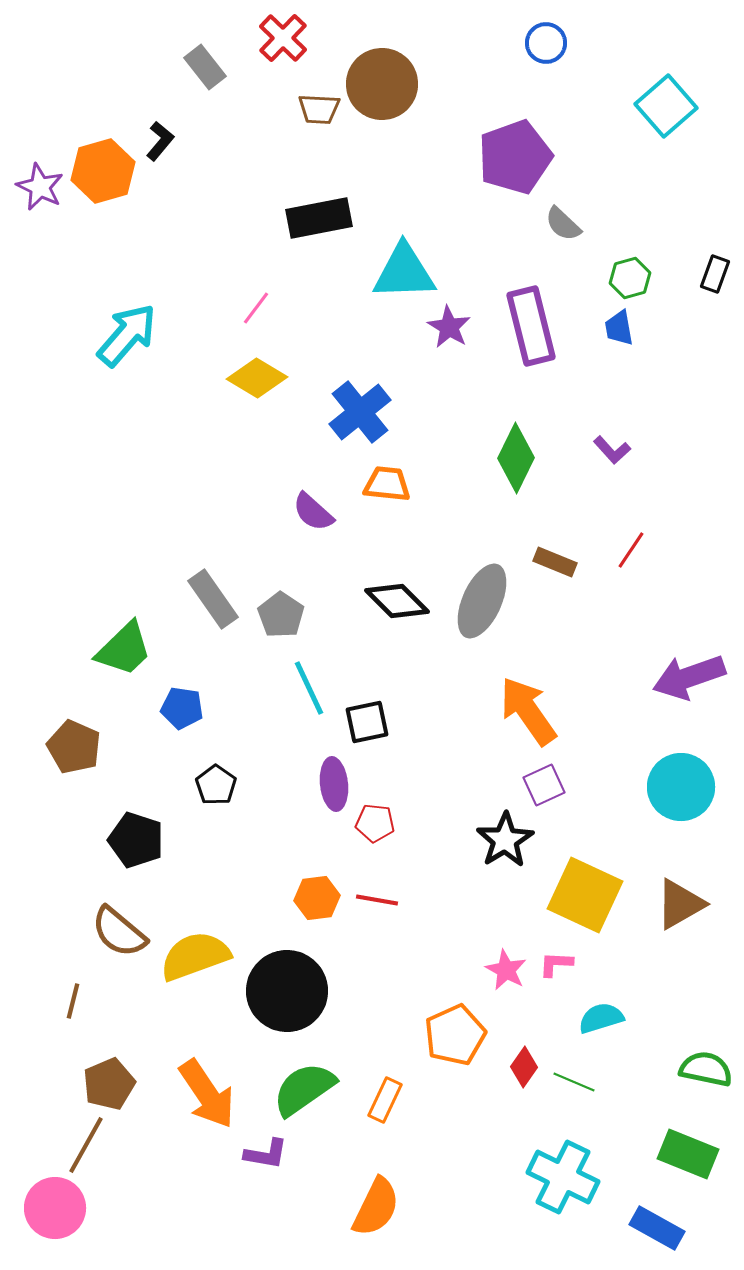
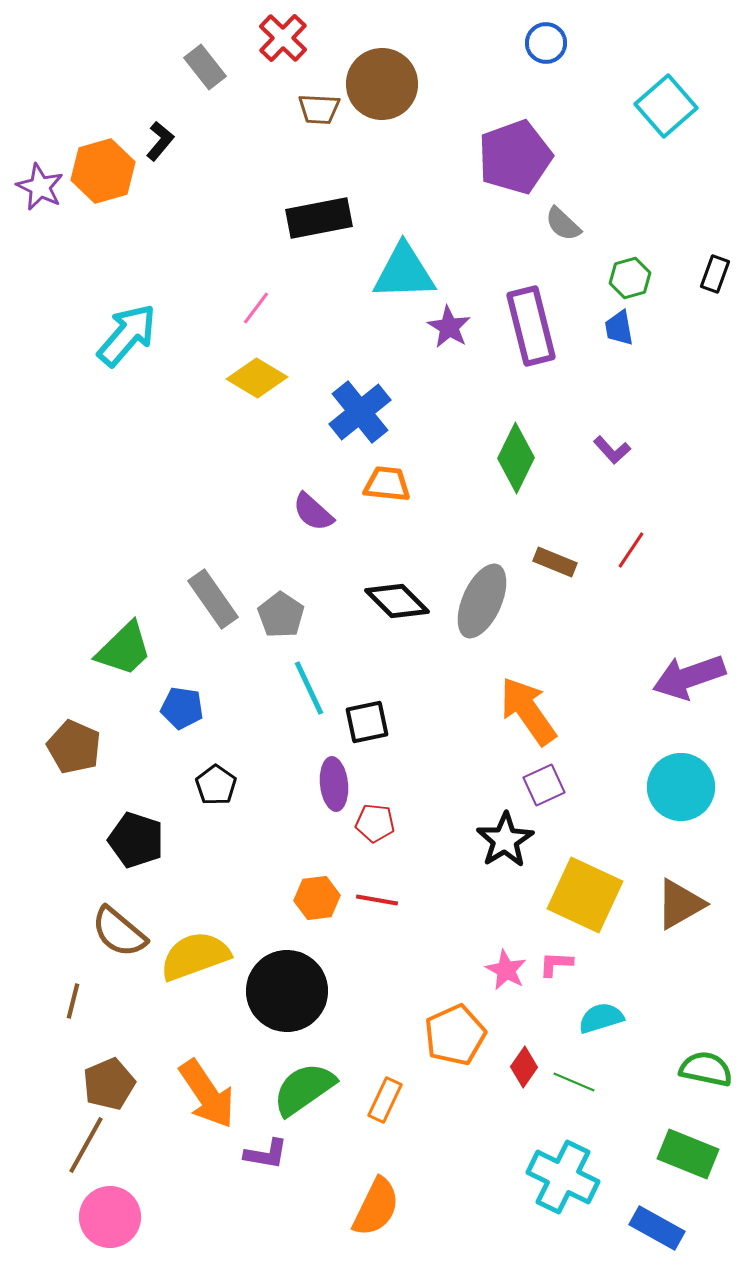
pink circle at (55, 1208): moved 55 px right, 9 px down
